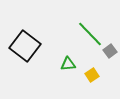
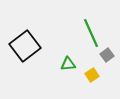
green line: moved 1 px right, 1 px up; rotated 20 degrees clockwise
black square: rotated 16 degrees clockwise
gray square: moved 3 px left, 4 px down
